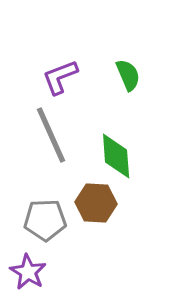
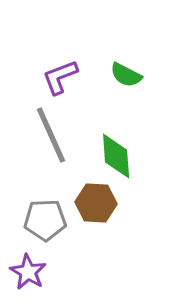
green semicircle: moved 2 px left; rotated 140 degrees clockwise
